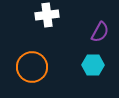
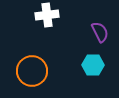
purple semicircle: rotated 55 degrees counterclockwise
orange circle: moved 4 px down
